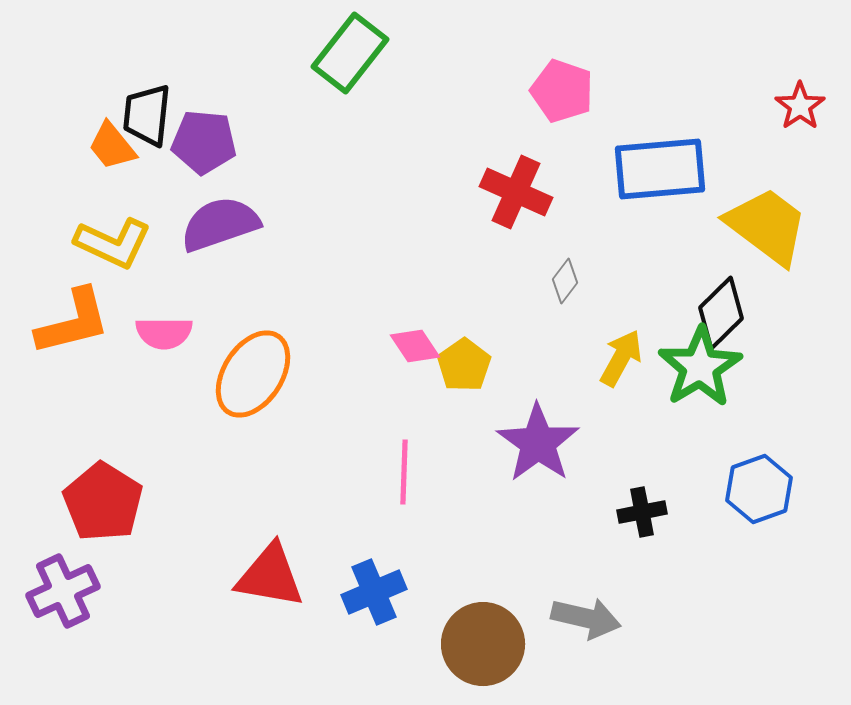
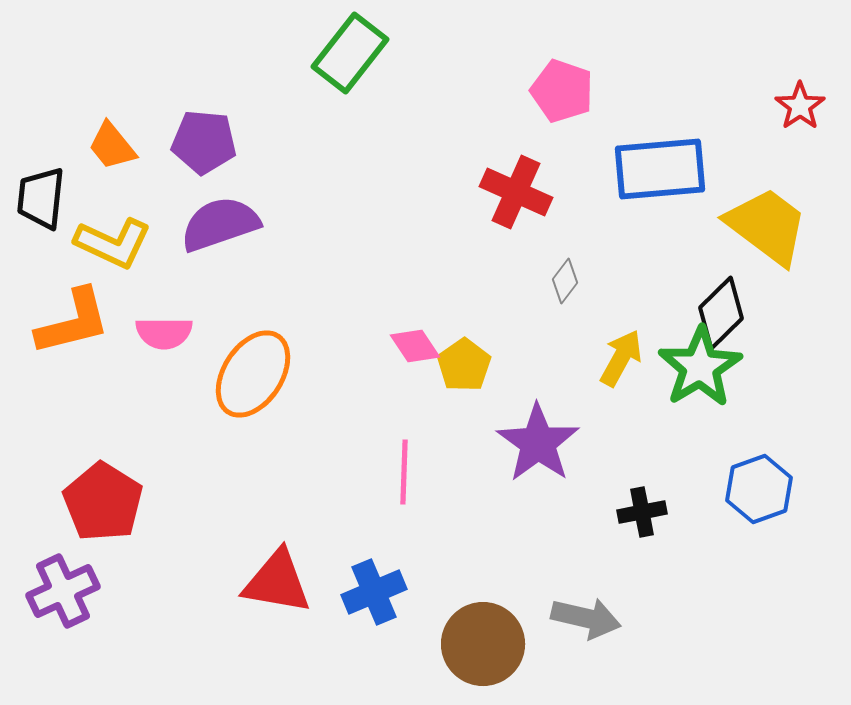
black trapezoid: moved 106 px left, 83 px down
red triangle: moved 7 px right, 6 px down
